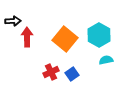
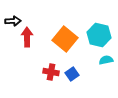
cyan hexagon: rotated 15 degrees counterclockwise
red cross: rotated 35 degrees clockwise
